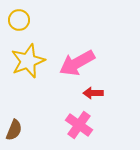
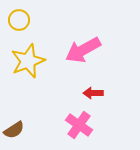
pink arrow: moved 6 px right, 13 px up
brown semicircle: rotated 35 degrees clockwise
